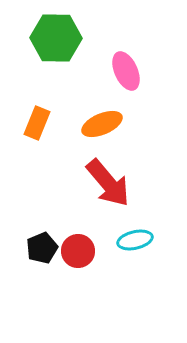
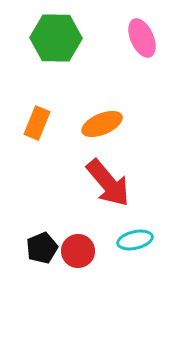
pink ellipse: moved 16 px right, 33 px up
